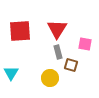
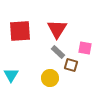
pink square: moved 4 px down
gray rectangle: rotated 32 degrees counterclockwise
cyan triangle: moved 2 px down
